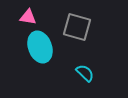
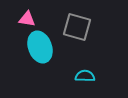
pink triangle: moved 1 px left, 2 px down
cyan semicircle: moved 3 px down; rotated 42 degrees counterclockwise
